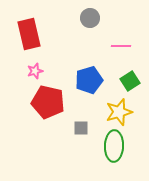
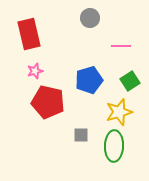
gray square: moved 7 px down
